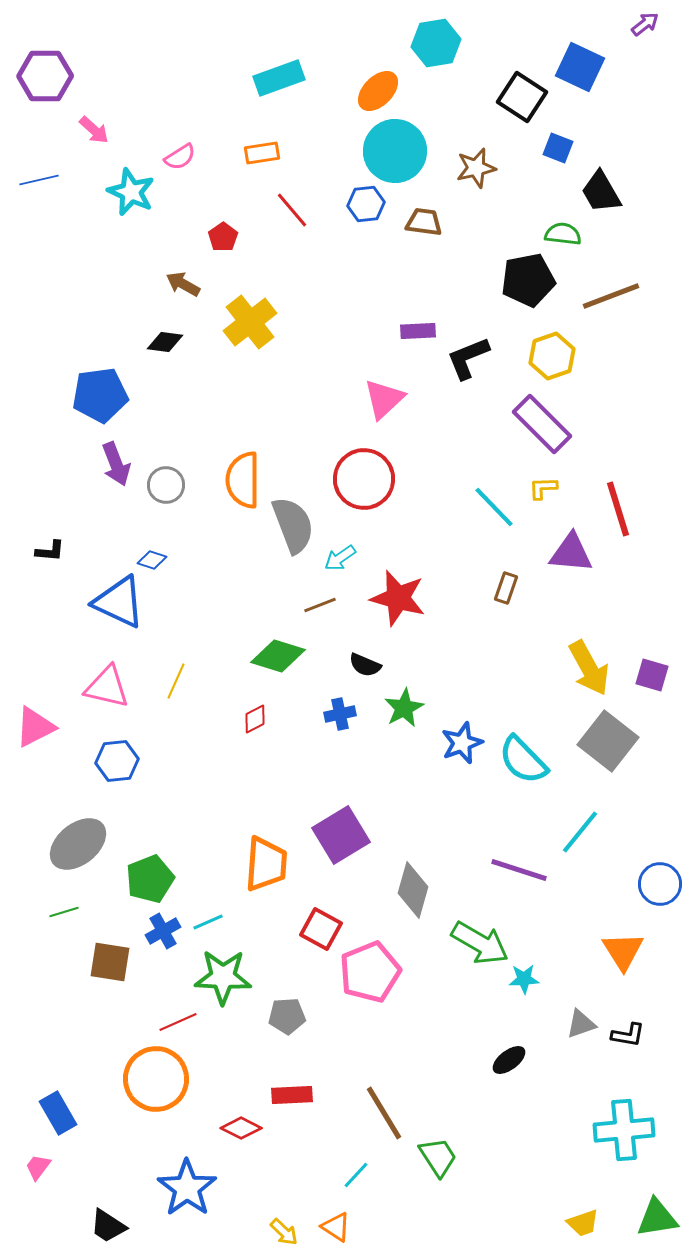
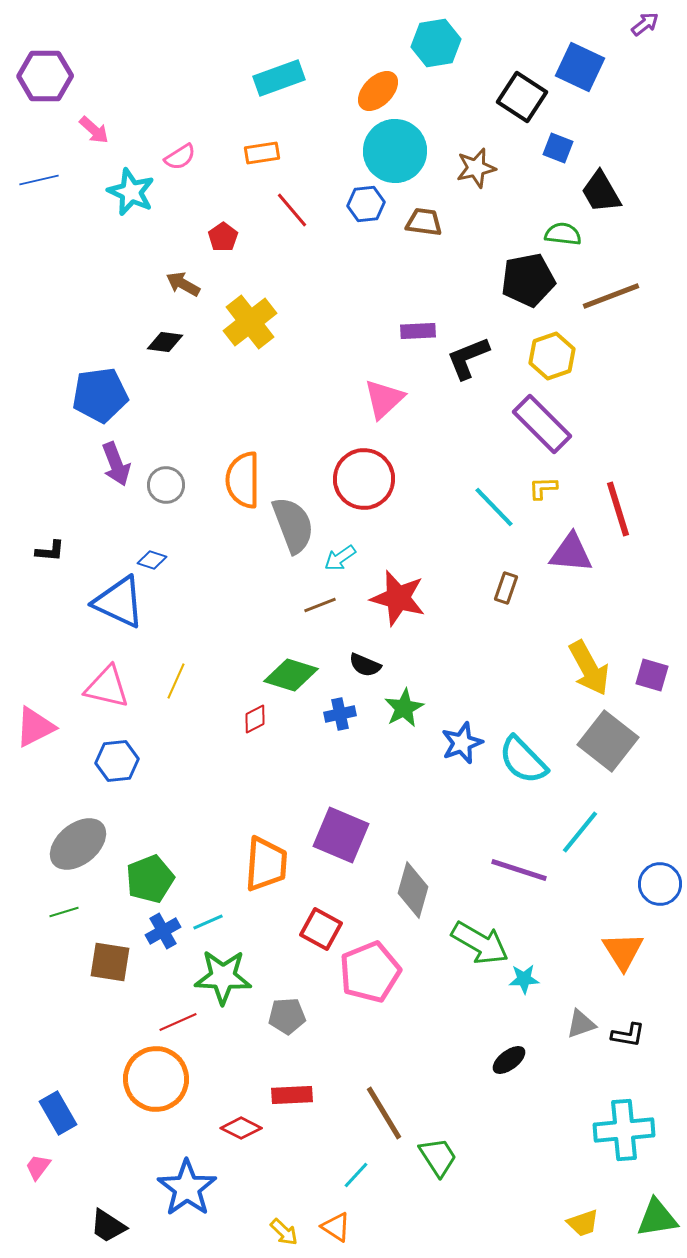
green diamond at (278, 656): moved 13 px right, 19 px down
purple square at (341, 835): rotated 36 degrees counterclockwise
